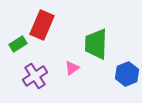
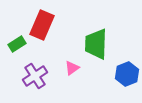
green rectangle: moved 1 px left
